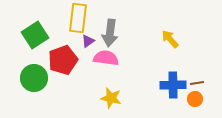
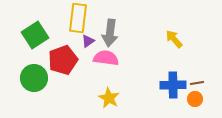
yellow arrow: moved 4 px right
yellow star: moved 2 px left; rotated 15 degrees clockwise
